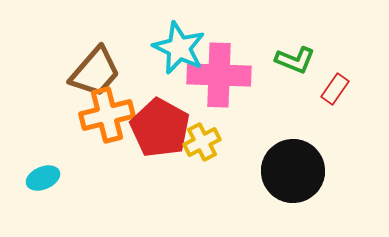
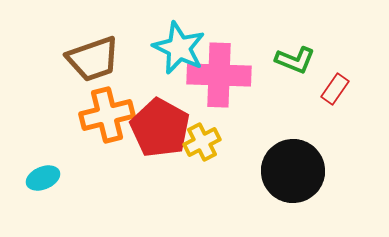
brown trapezoid: moved 2 px left, 13 px up; rotated 30 degrees clockwise
